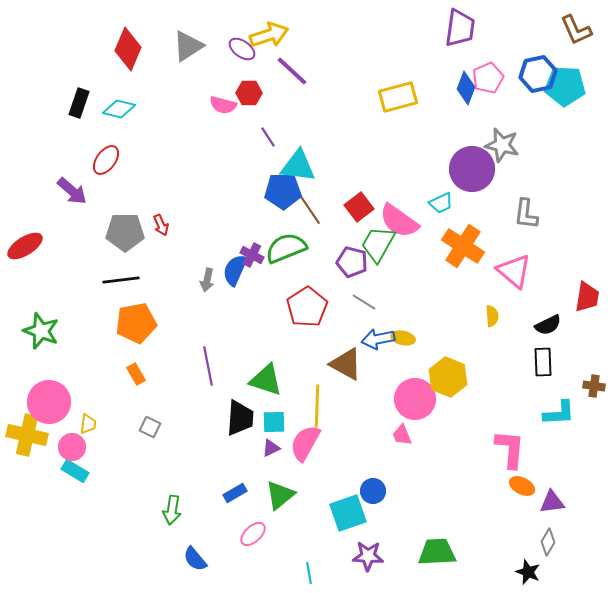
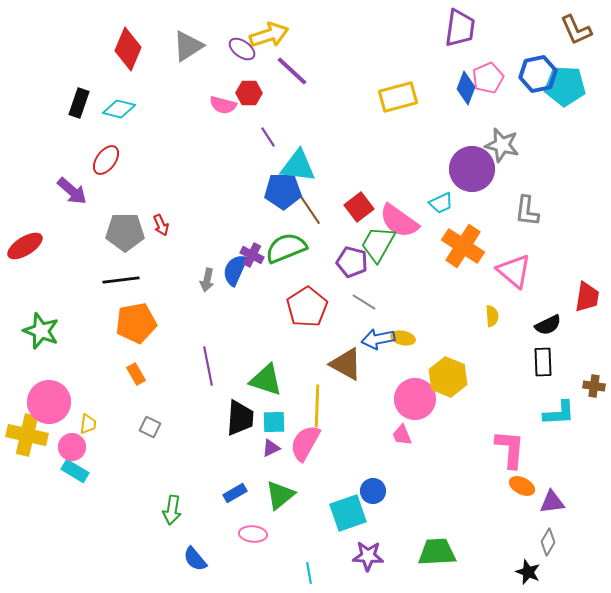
gray L-shape at (526, 214): moved 1 px right, 3 px up
pink ellipse at (253, 534): rotated 48 degrees clockwise
